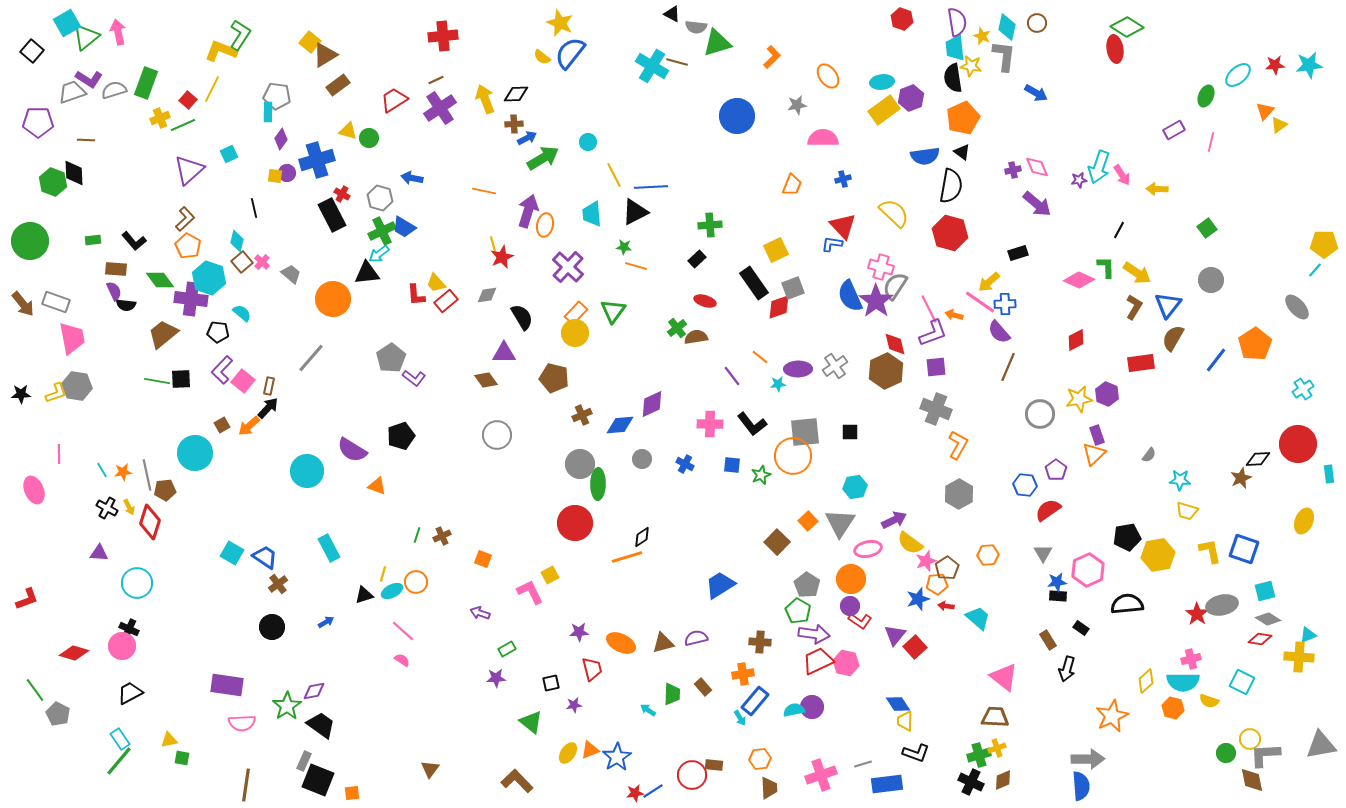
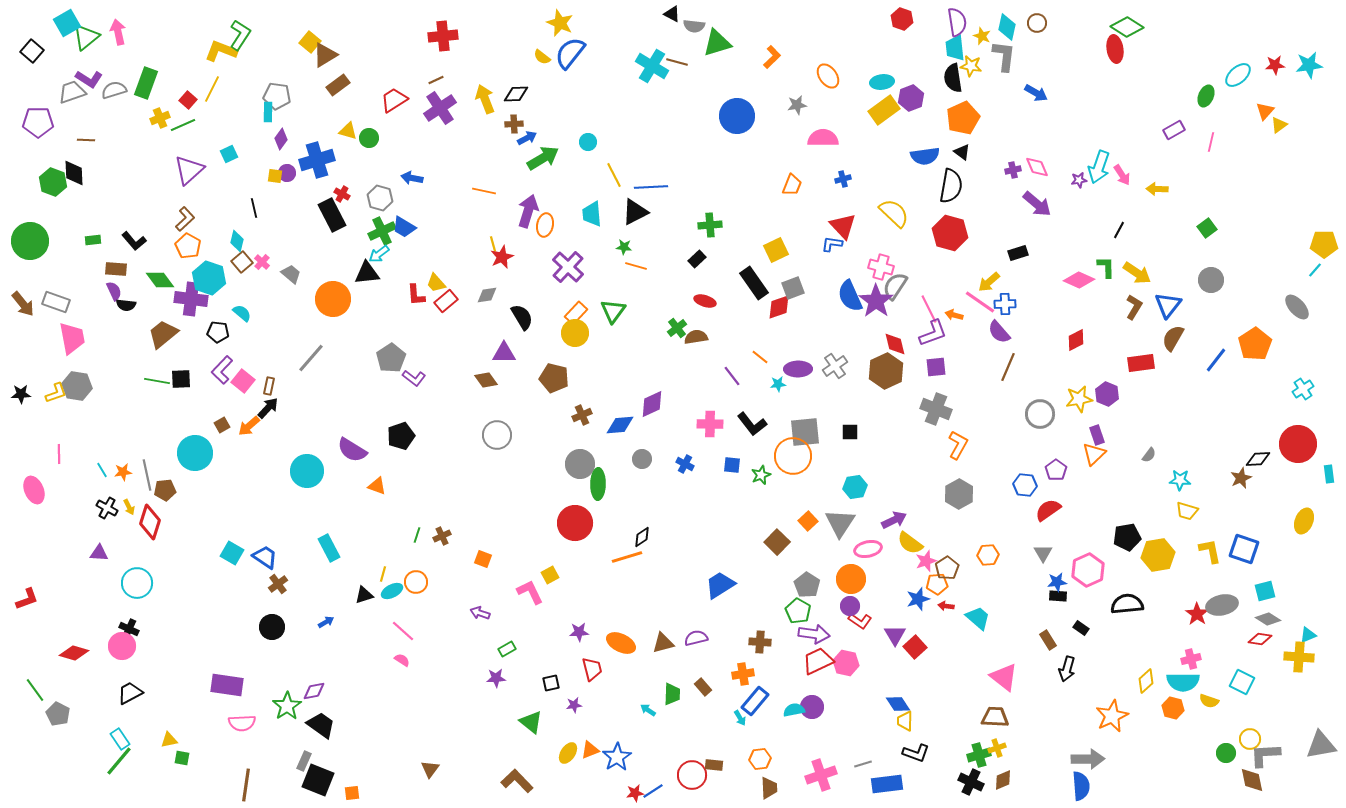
gray semicircle at (696, 27): moved 2 px left, 1 px up
purple triangle at (895, 635): rotated 10 degrees counterclockwise
